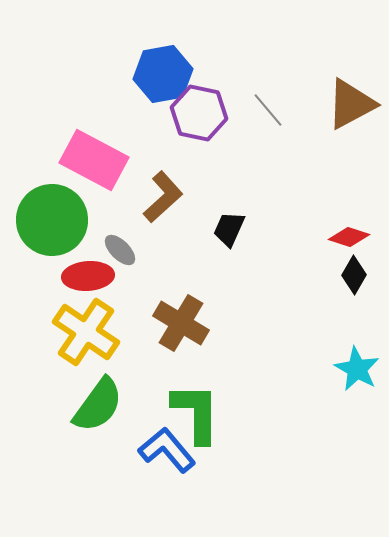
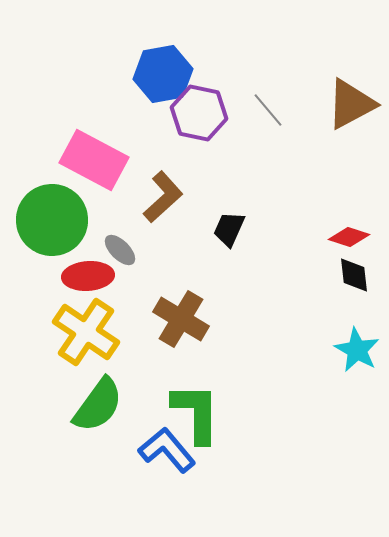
black diamond: rotated 36 degrees counterclockwise
brown cross: moved 4 px up
cyan star: moved 19 px up
